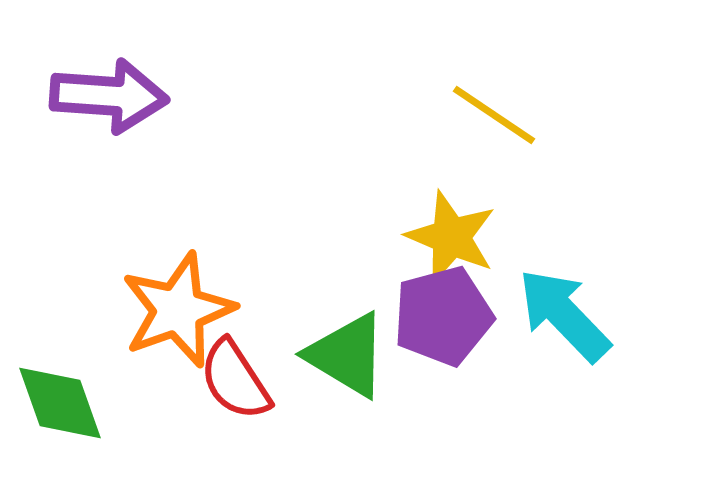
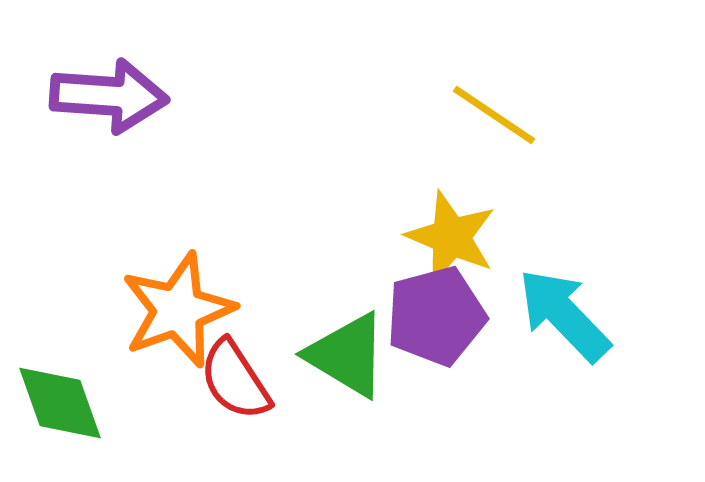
purple pentagon: moved 7 px left
